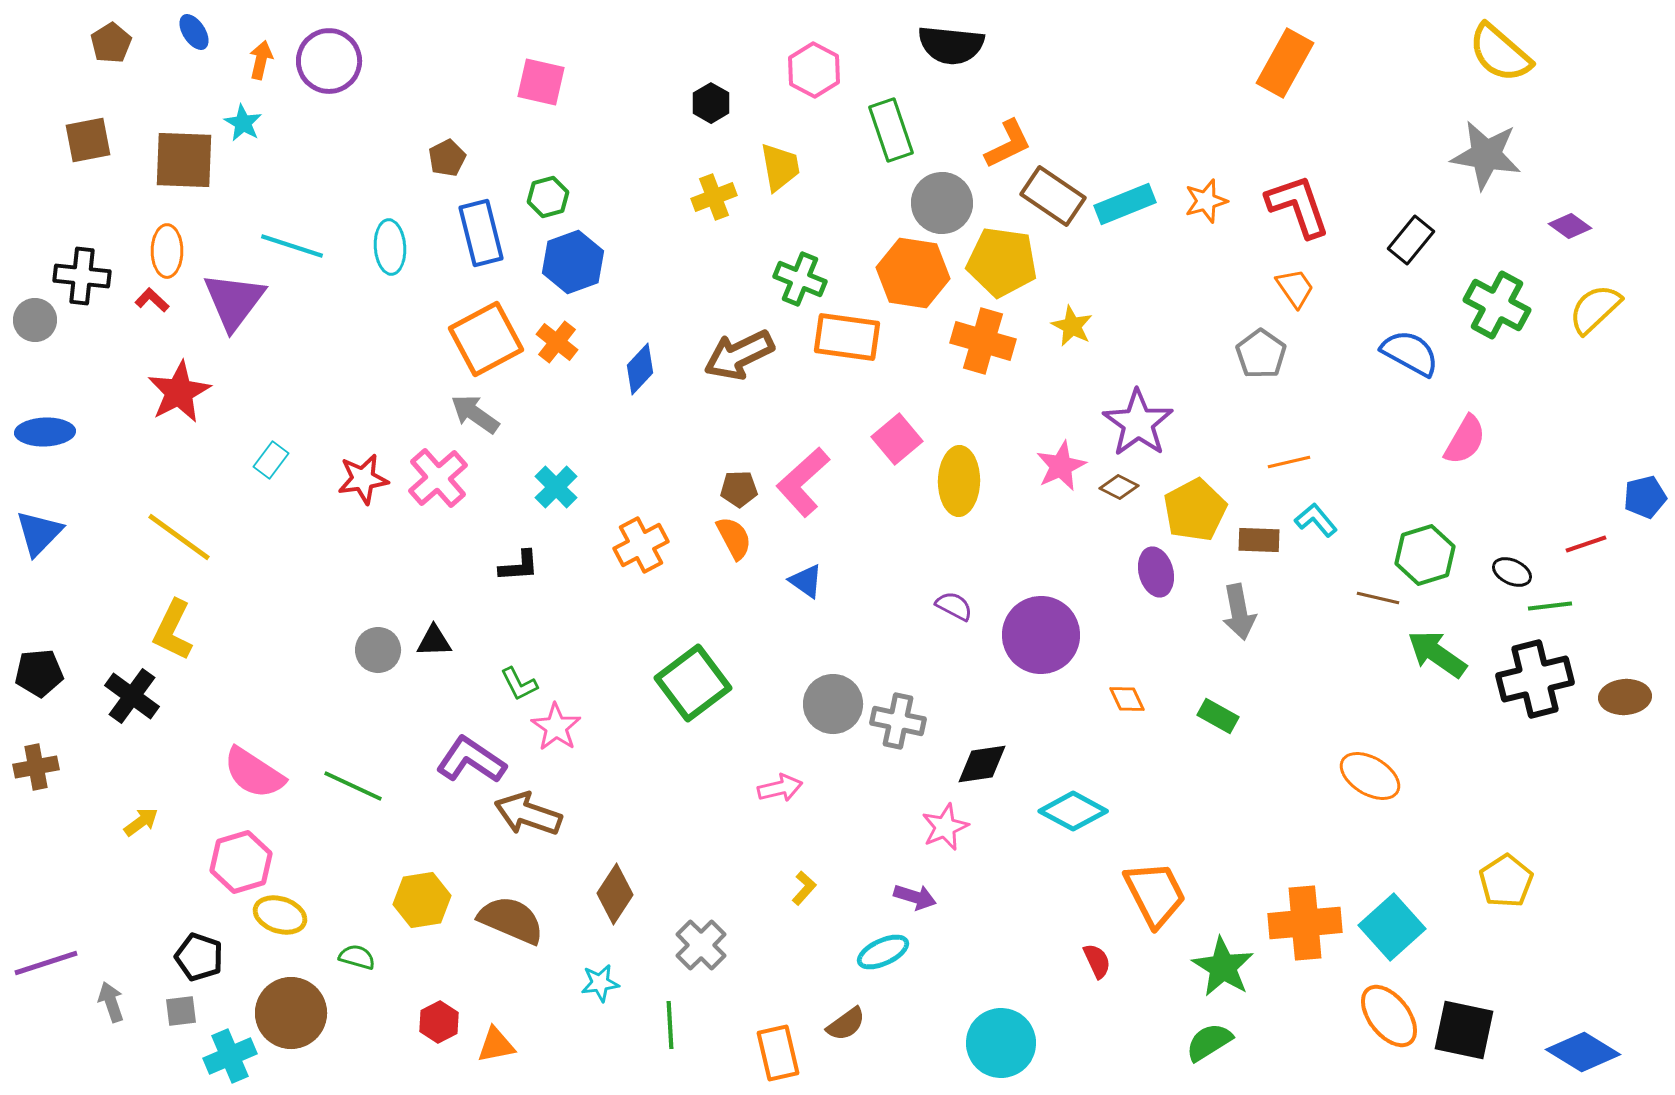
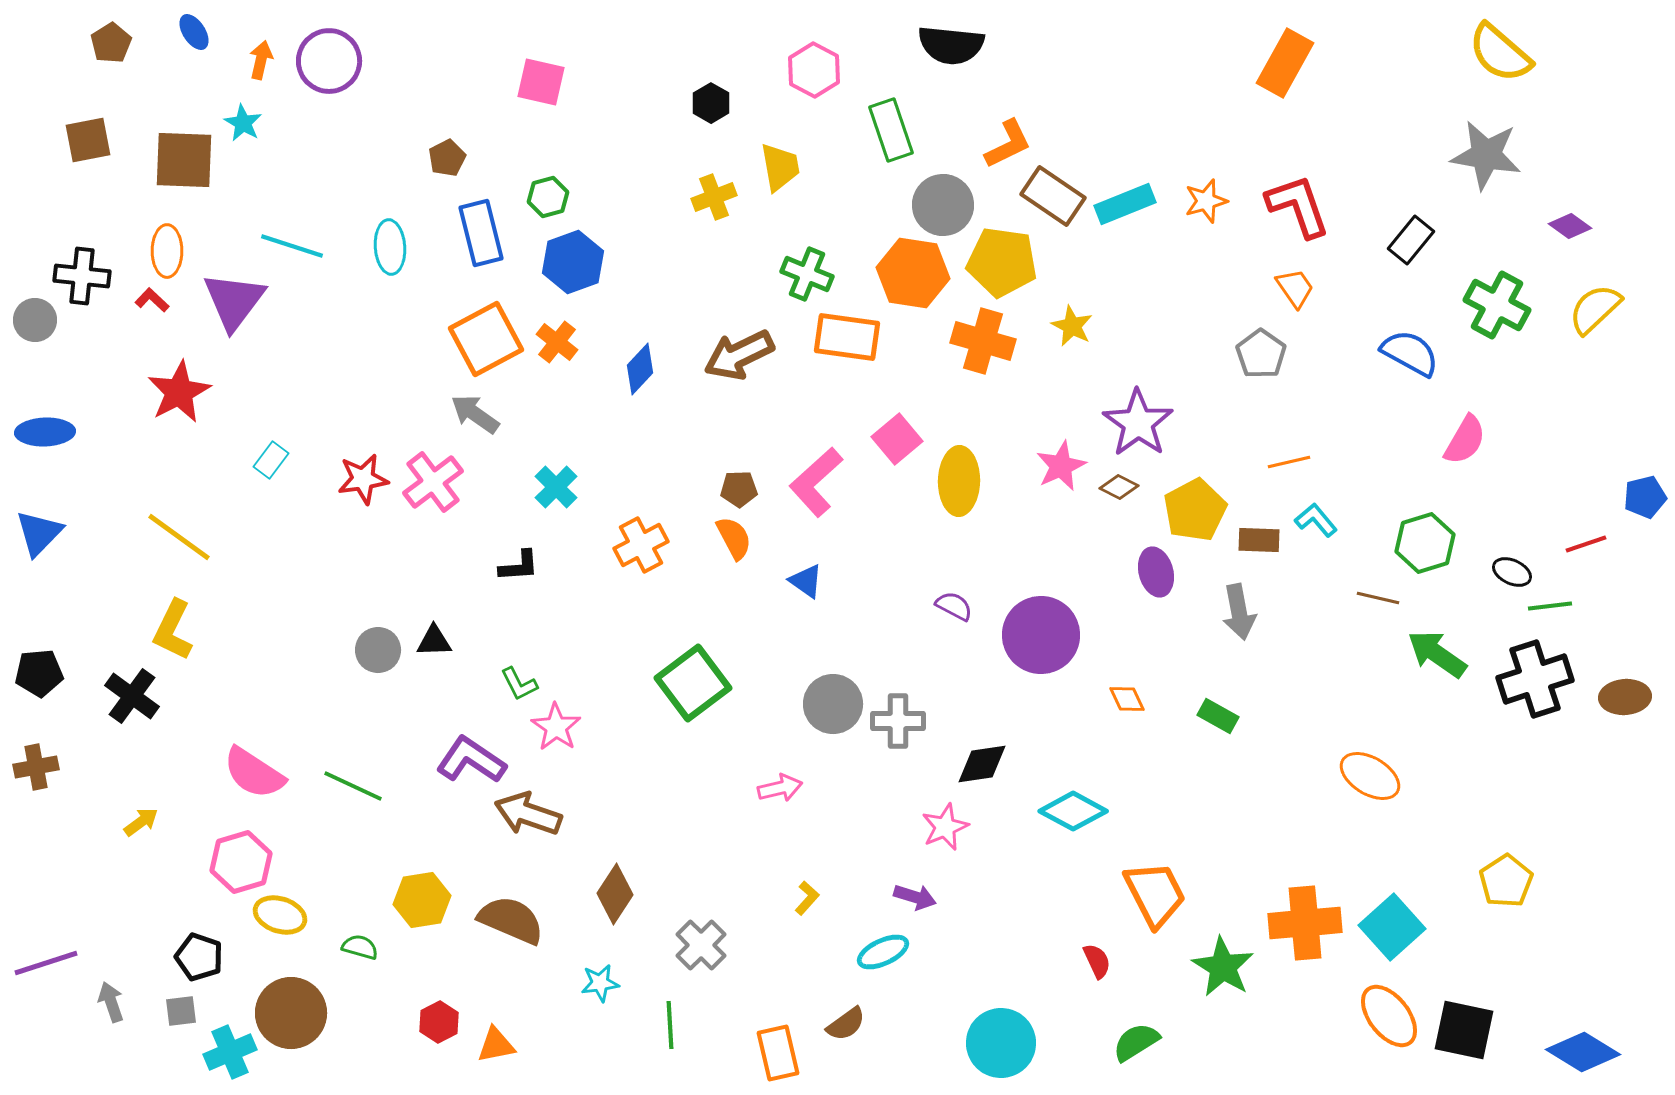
gray circle at (942, 203): moved 1 px right, 2 px down
green cross at (800, 279): moved 7 px right, 5 px up
pink cross at (438, 478): moved 5 px left, 4 px down; rotated 4 degrees clockwise
pink L-shape at (803, 482): moved 13 px right
green hexagon at (1425, 555): moved 12 px up
black cross at (1535, 679): rotated 4 degrees counterclockwise
gray cross at (898, 721): rotated 12 degrees counterclockwise
yellow L-shape at (804, 888): moved 3 px right, 10 px down
green semicircle at (357, 957): moved 3 px right, 10 px up
green semicircle at (1209, 1042): moved 73 px left
cyan cross at (230, 1056): moved 4 px up
